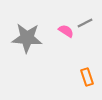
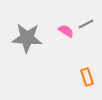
gray line: moved 1 px right, 1 px down
